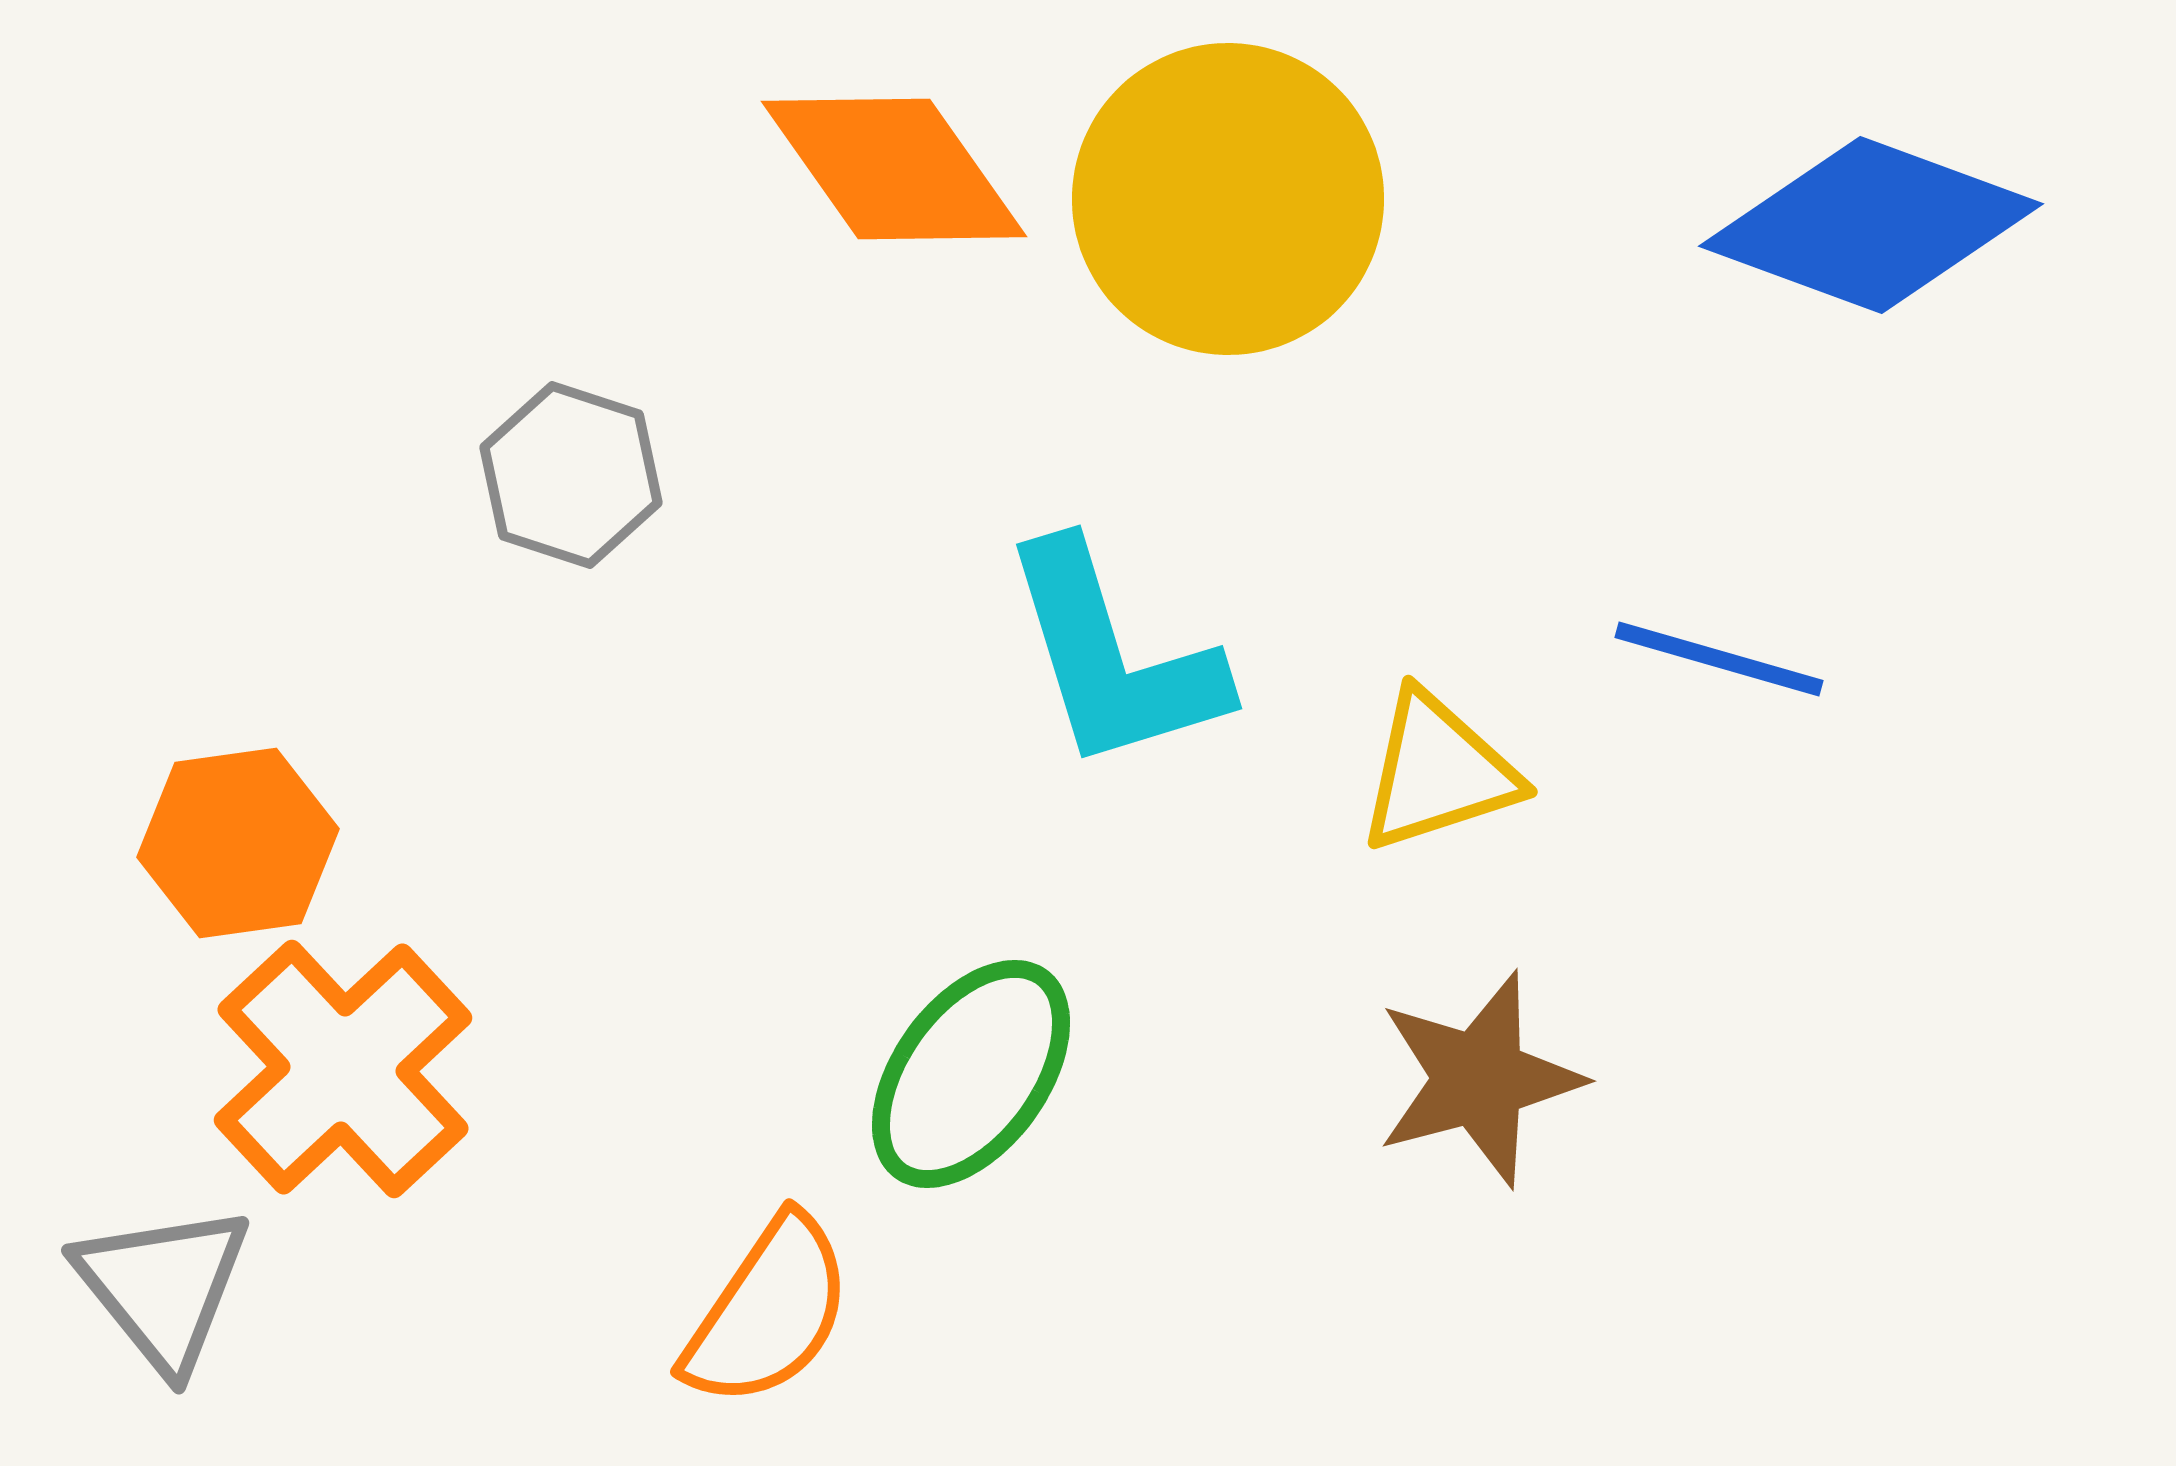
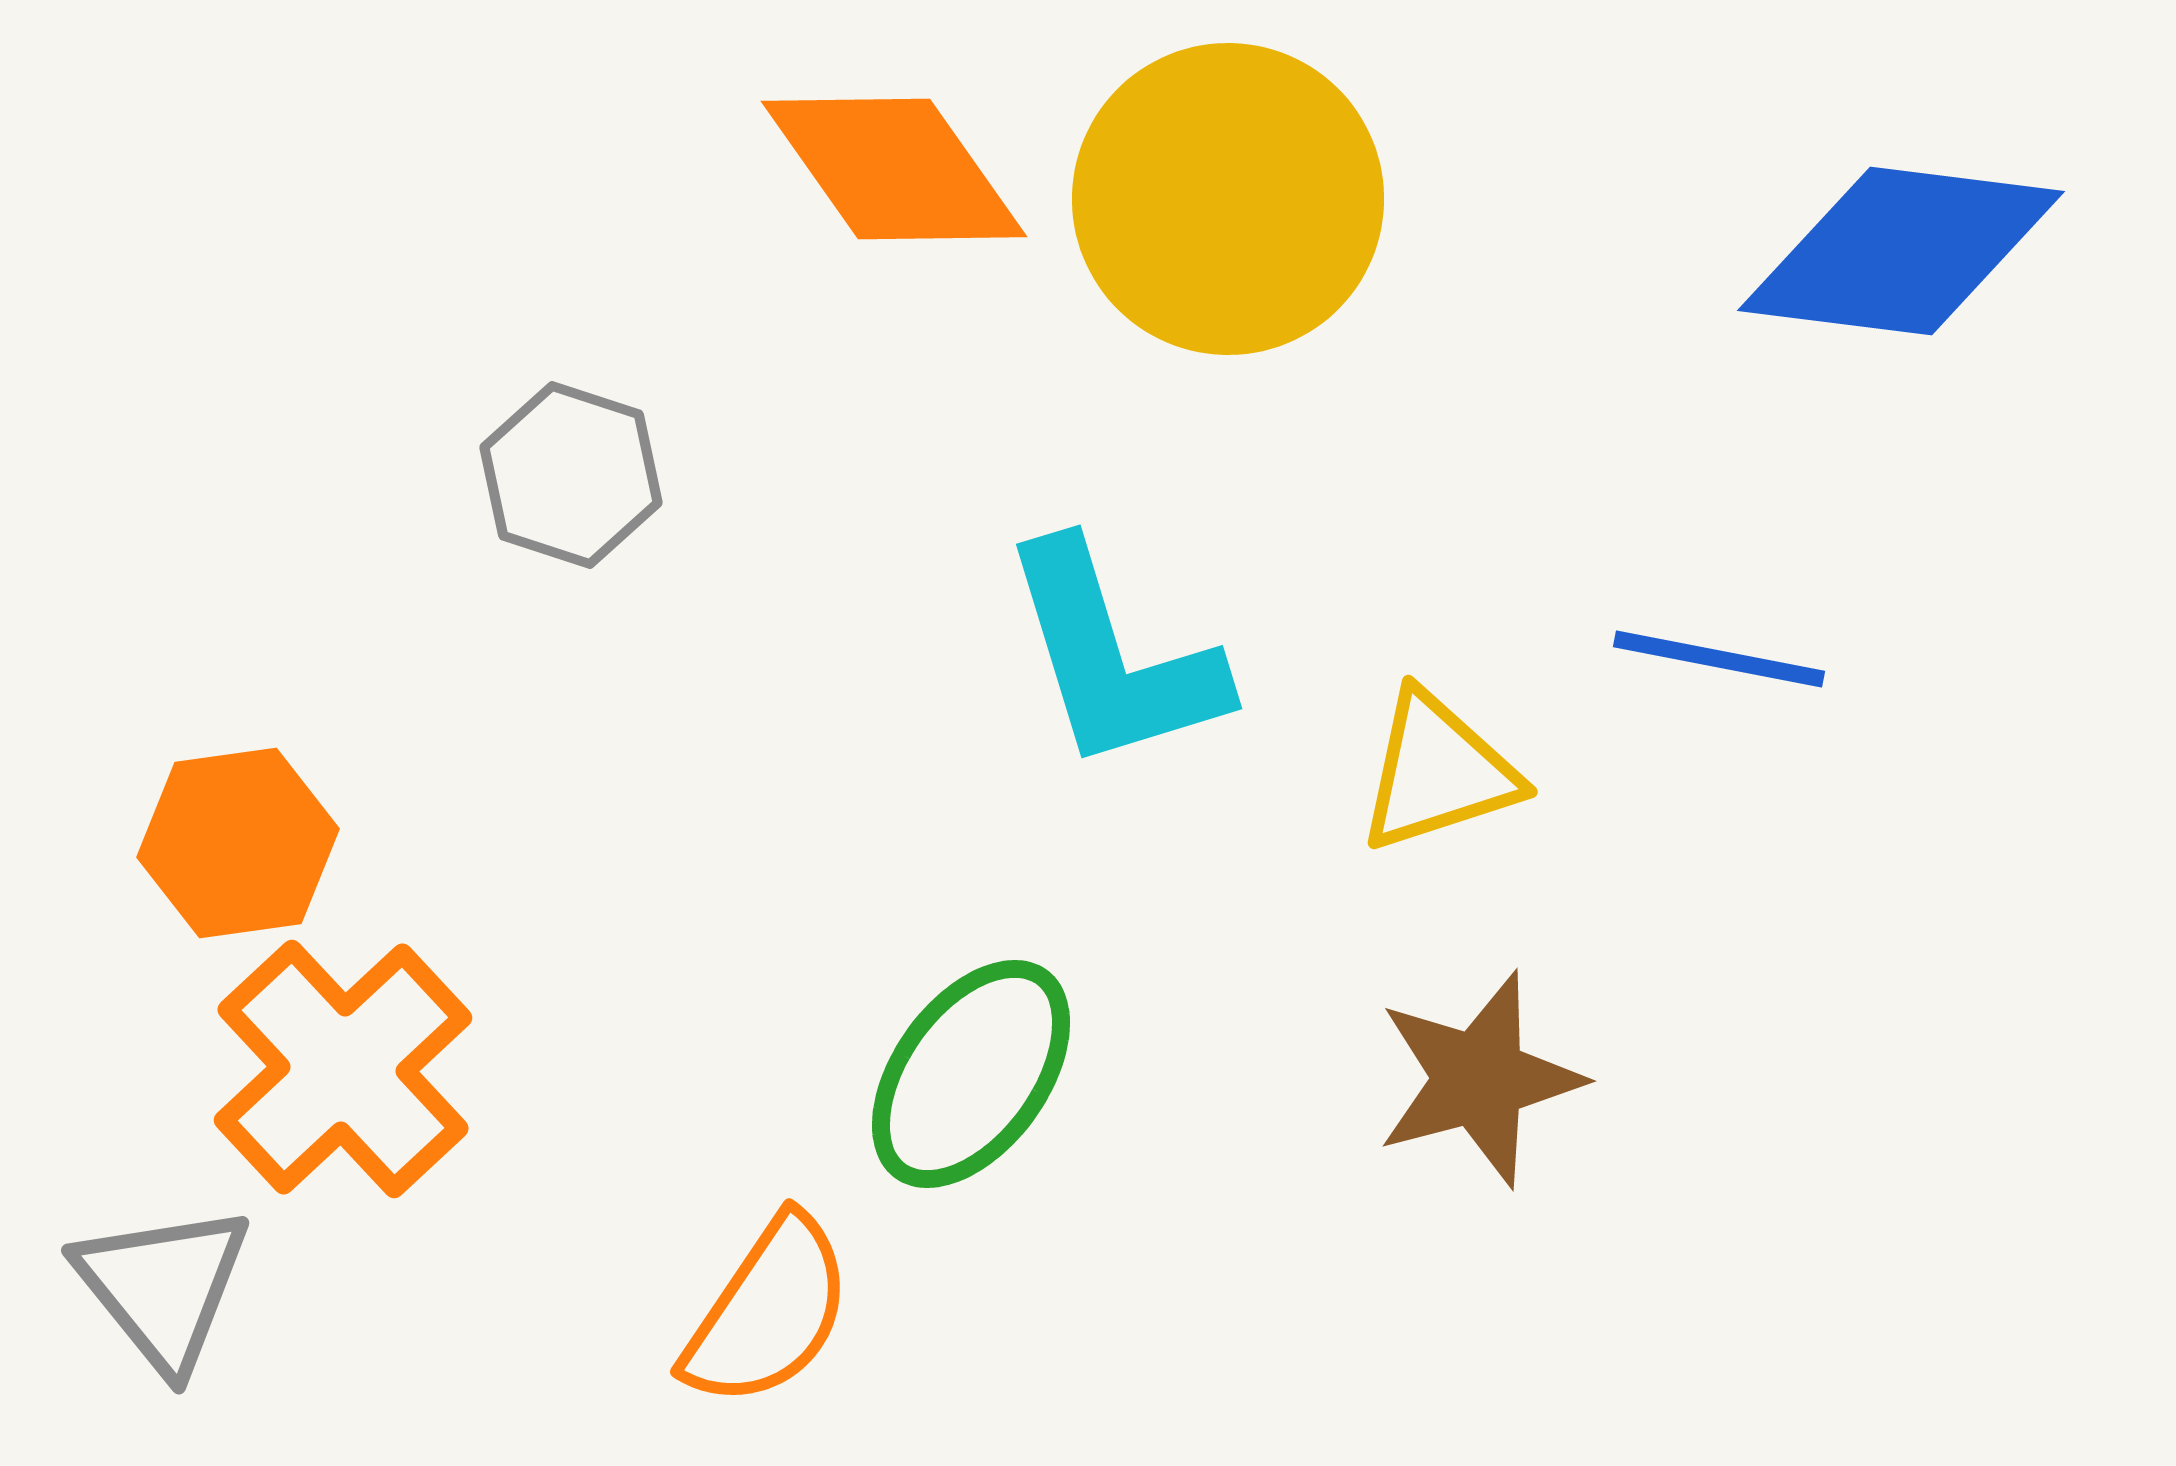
blue diamond: moved 30 px right, 26 px down; rotated 13 degrees counterclockwise
blue line: rotated 5 degrees counterclockwise
